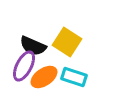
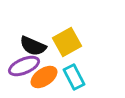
yellow square: rotated 28 degrees clockwise
purple ellipse: rotated 40 degrees clockwise
cyan rectangle: rotated 45 degrees clockwise
